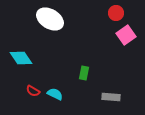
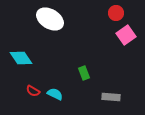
green rectangle: rotated 32 degrees counterclockwise
